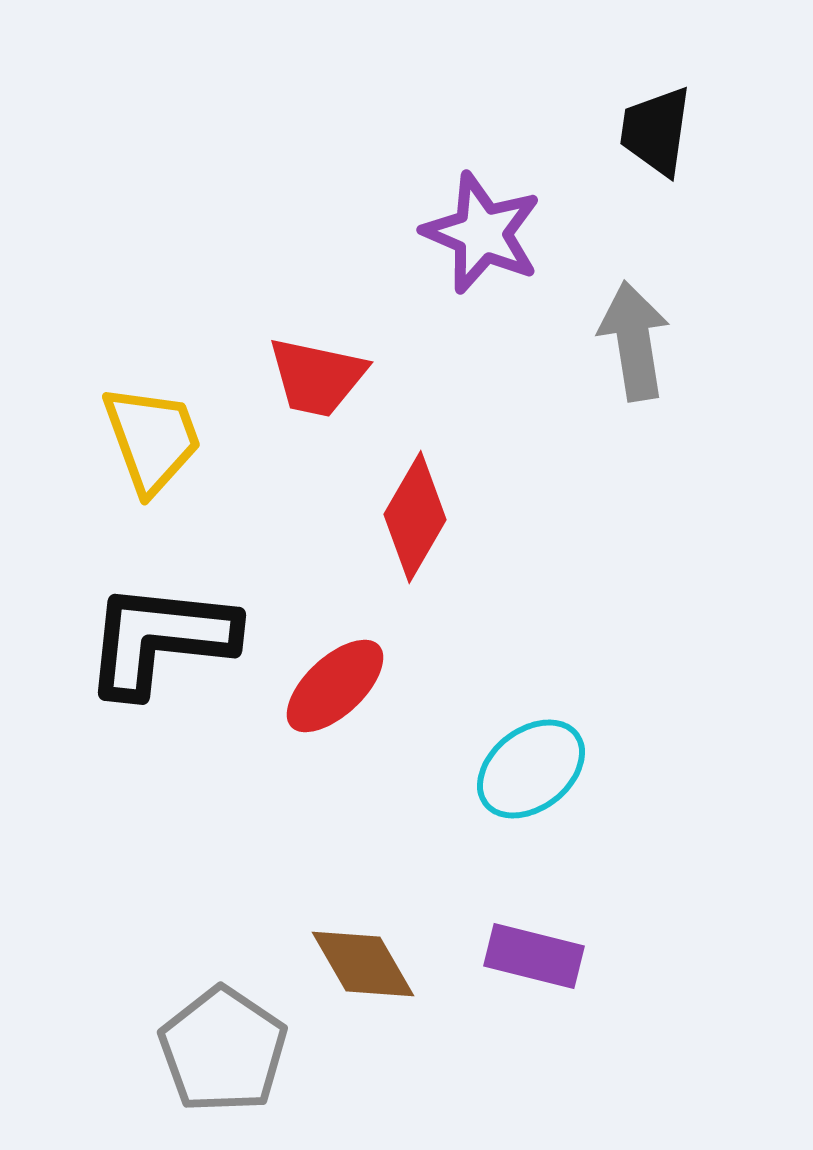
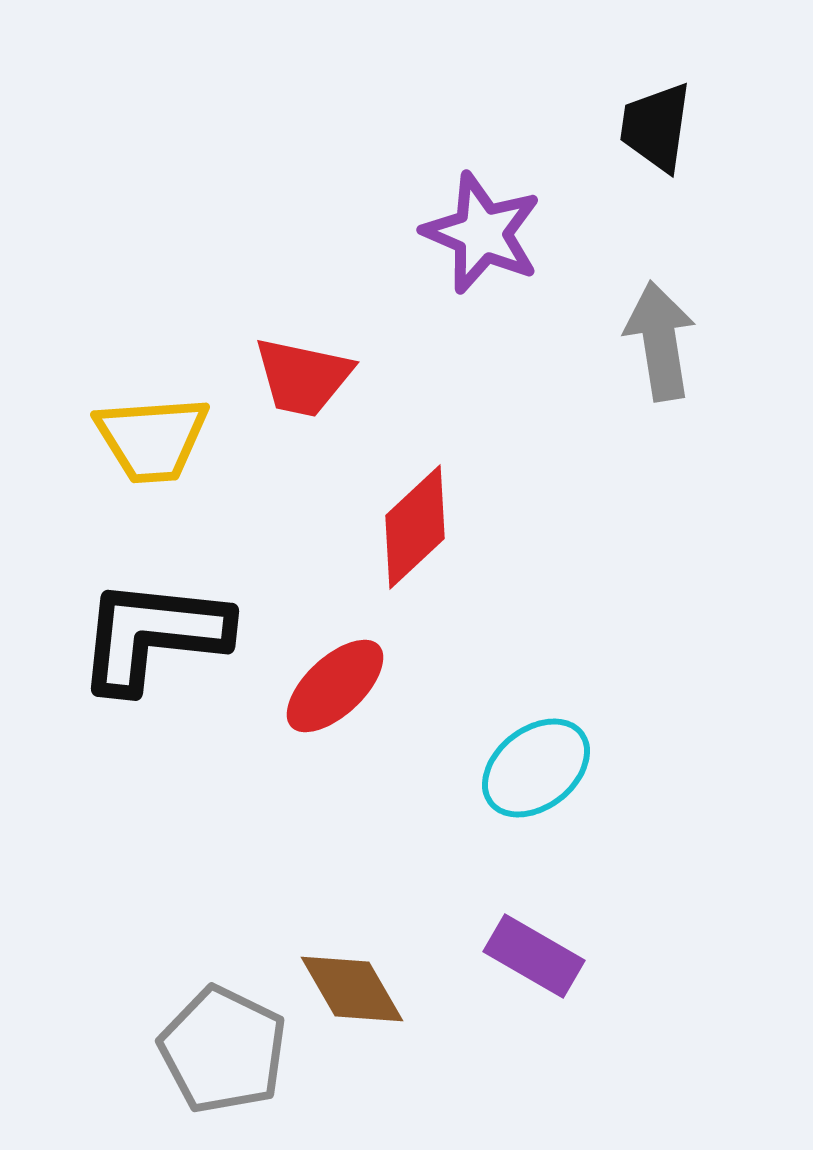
black trapezoid: moved 4 px up
gray arrow: moved 26 px right
red trapezoid: moved 14 px left
yellow trapezoid: rotated 106 degrees clockwise
red diamond: moved 10 px down; rotated 17 degrees clockwise
black L-shape: moved 7 px left, 4 px up
cyan ellipse: moved 5 px right, 1 px up
purple rectangle: rotated 16 degrees clockwise
brown diamond: moved 11 px left, 25 px down
gray pentagon: rotated 8 degrees counterclockwise
